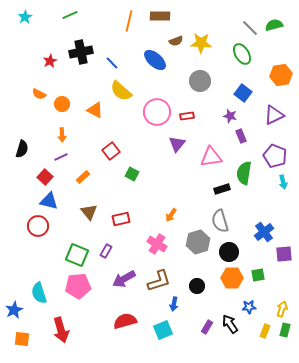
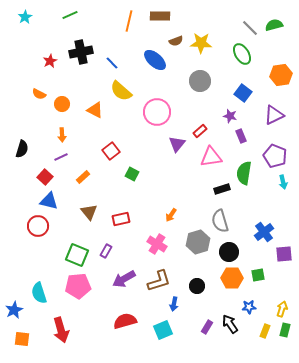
red rectangle at (187, 116): moved 13 px right, 15 px down; rotated 32 degrees counterclockwise
